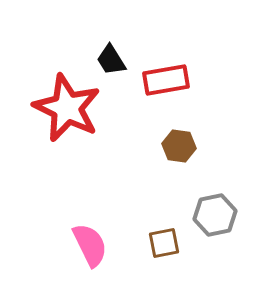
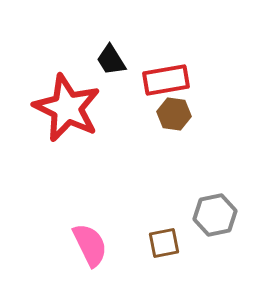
brown hexagon: moved 5 px left, 32 px up
